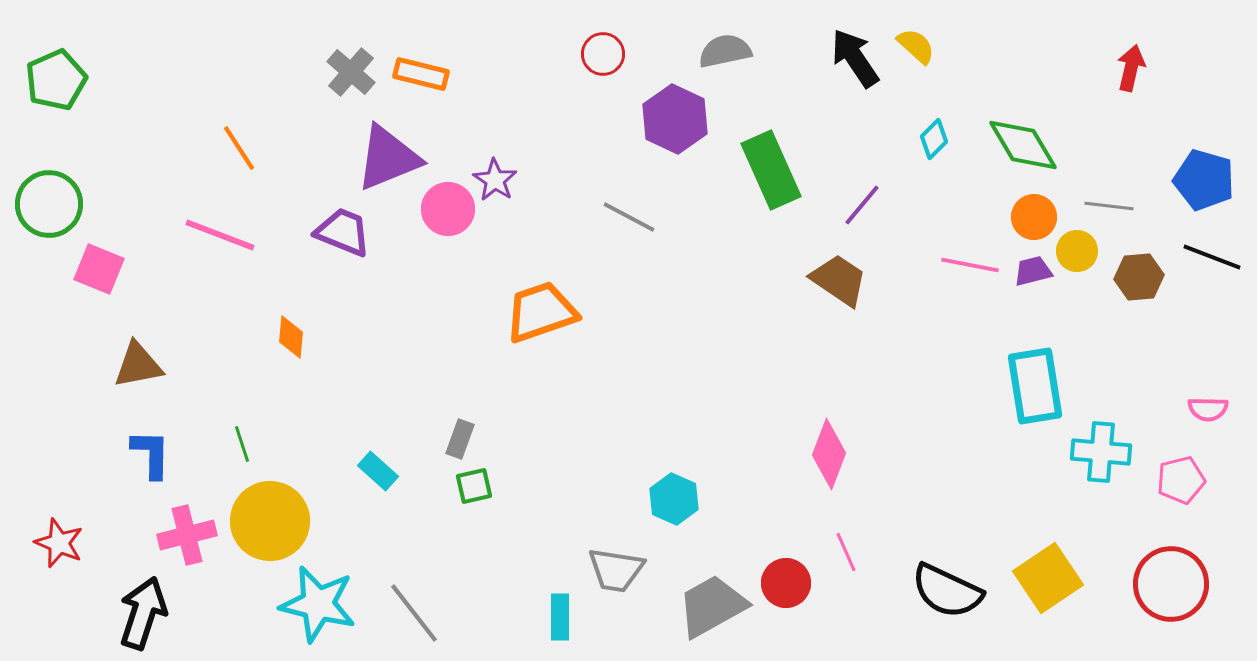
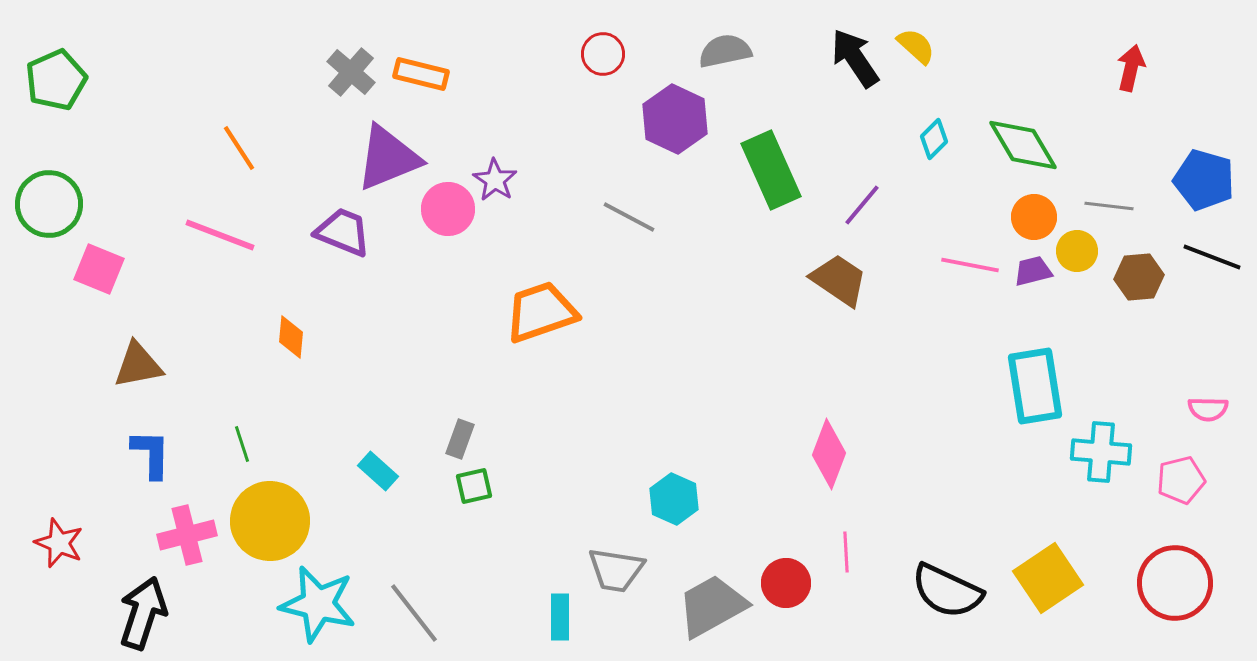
pink line at (846, 552): rotated 21 degrees clockwise
red circle at (1171, 584): moved 4 px right, 1 px up
